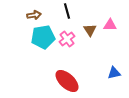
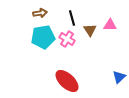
black line: moved 5 px right, 7 px down
brown arrow: moved 6 px right, 2 px up
pink cross: rotated 21 degrees counterclockwise
blue triangle: moved 5 px right, 4 px down; rotated 32 degrees counterclockwise
